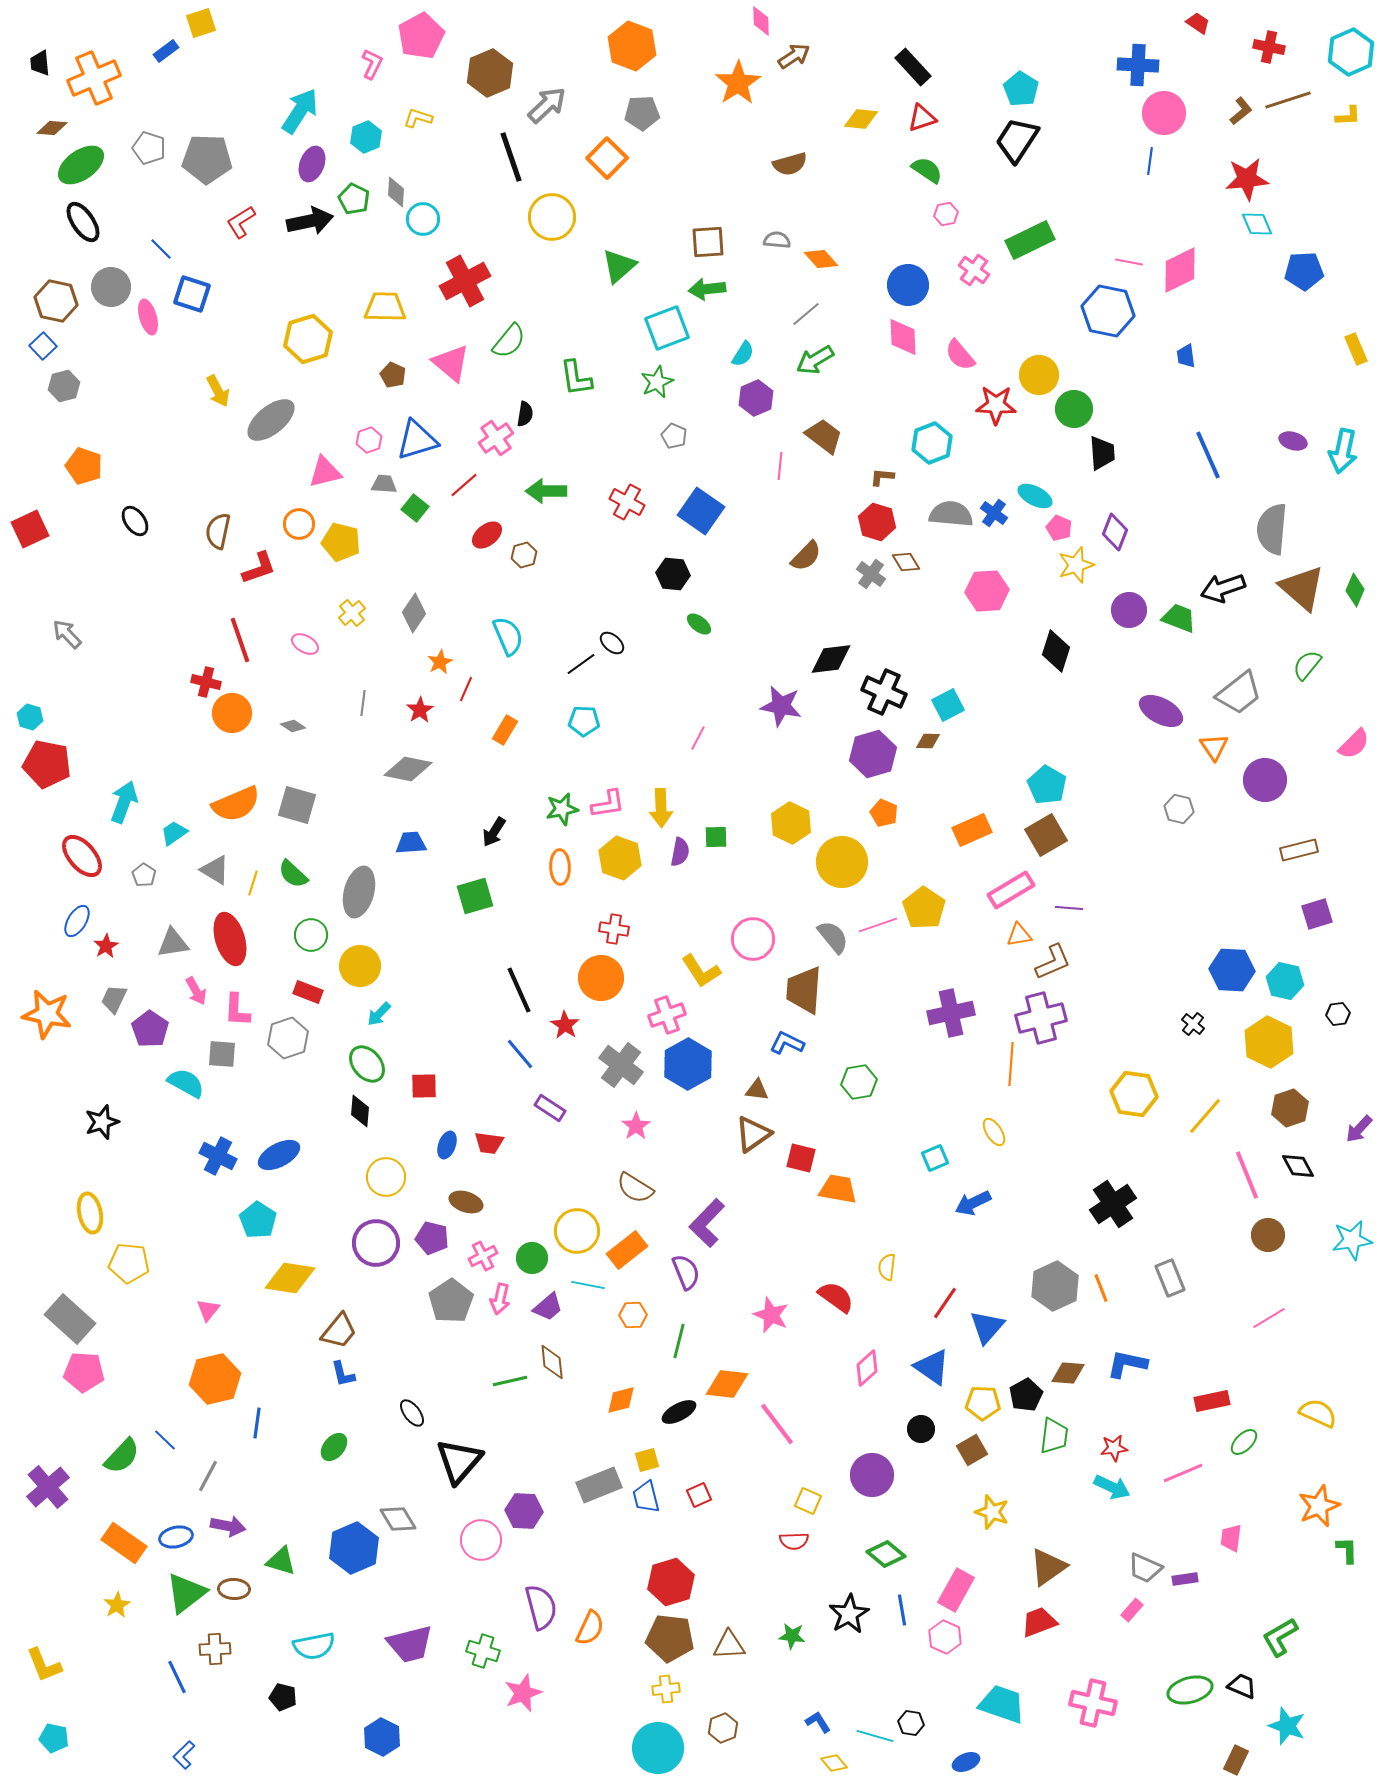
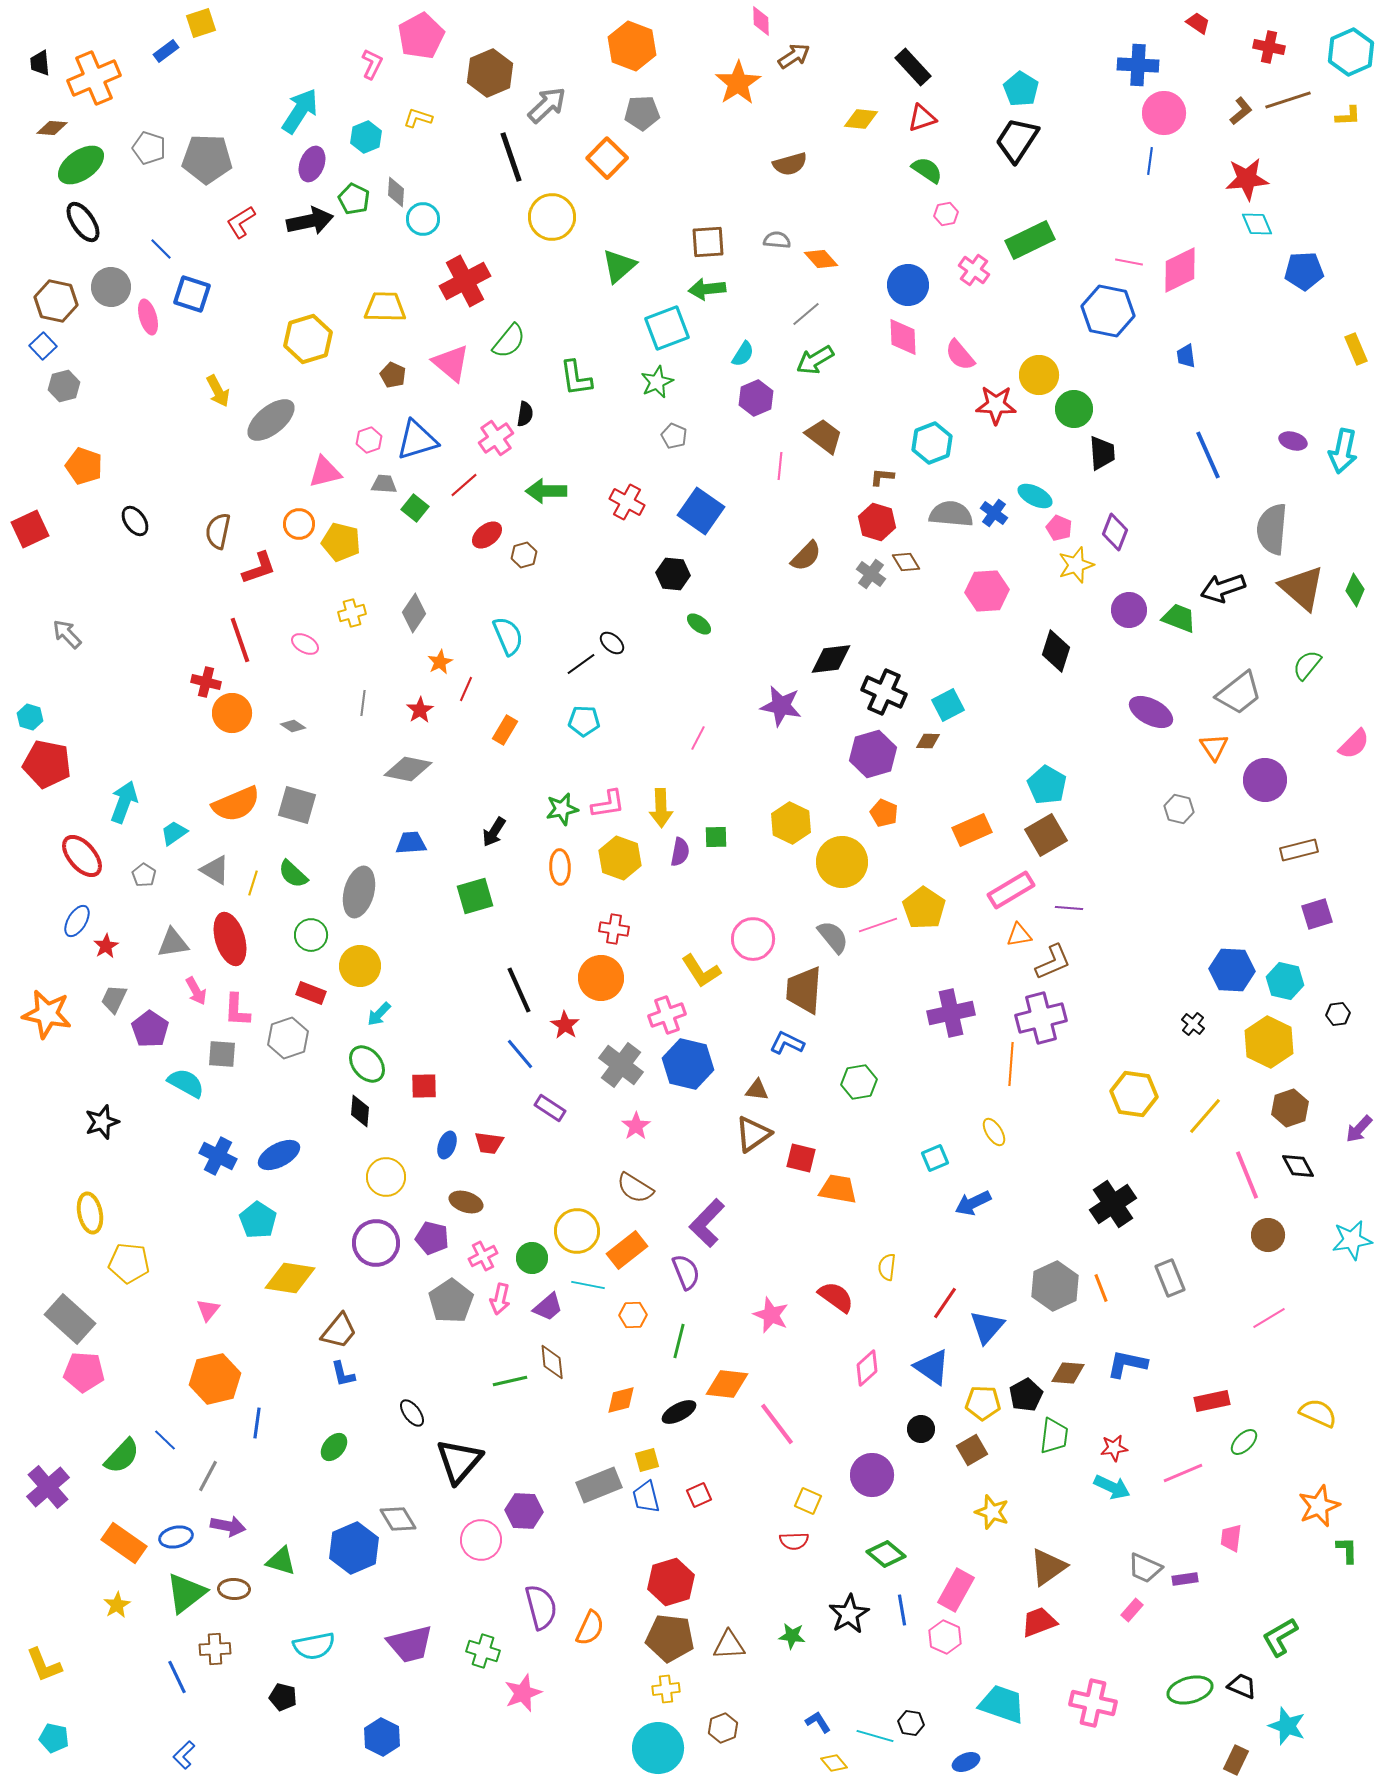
yellow cross at (352, 613): rotated 24 degrees clockwise
purple ellipse at (1161, 711): moved 10 px left, 1 px down
red rectangle at (308, 992): moved 3 px right, 1 px down
blue hexagon at (688, 1064): rotated 18 degrees counterclockwise
